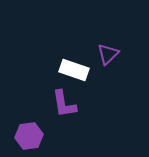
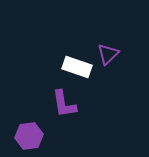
white rectangle: moved 3 px right, 3 px up
